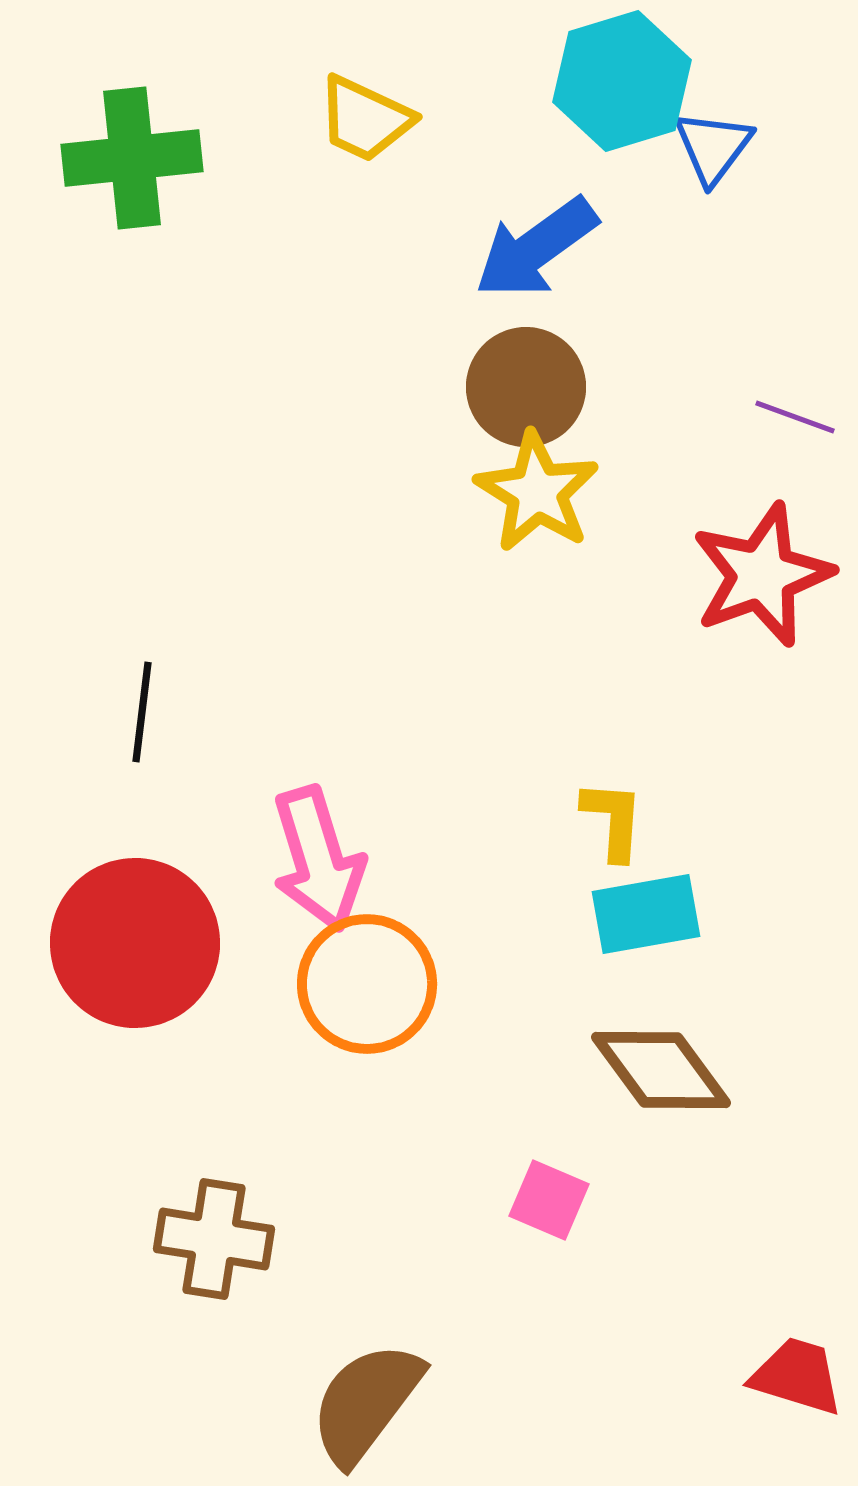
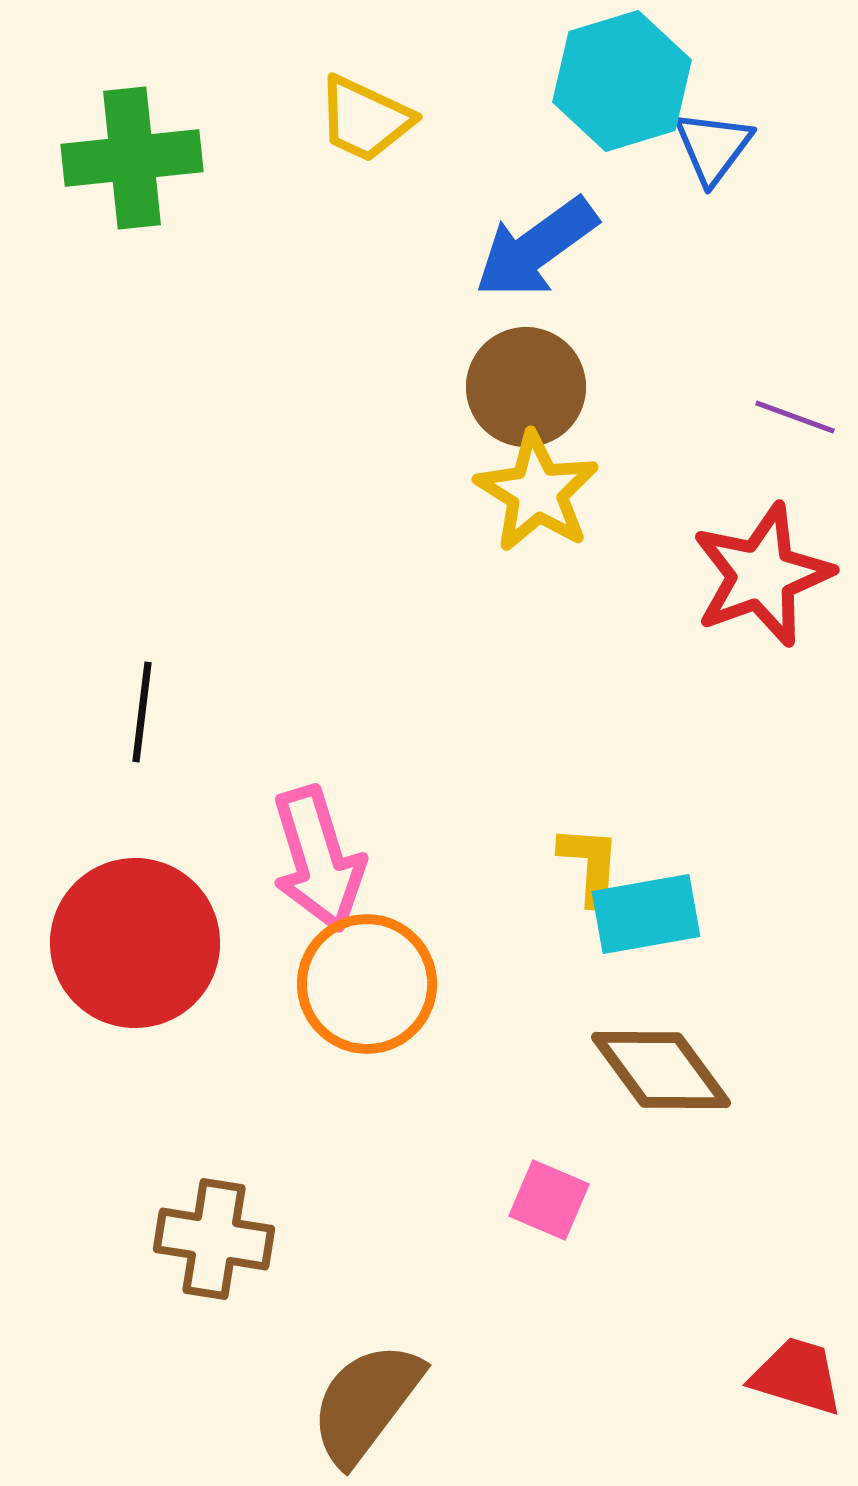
yellow L-shape: moved 23 px left, 45 px down
